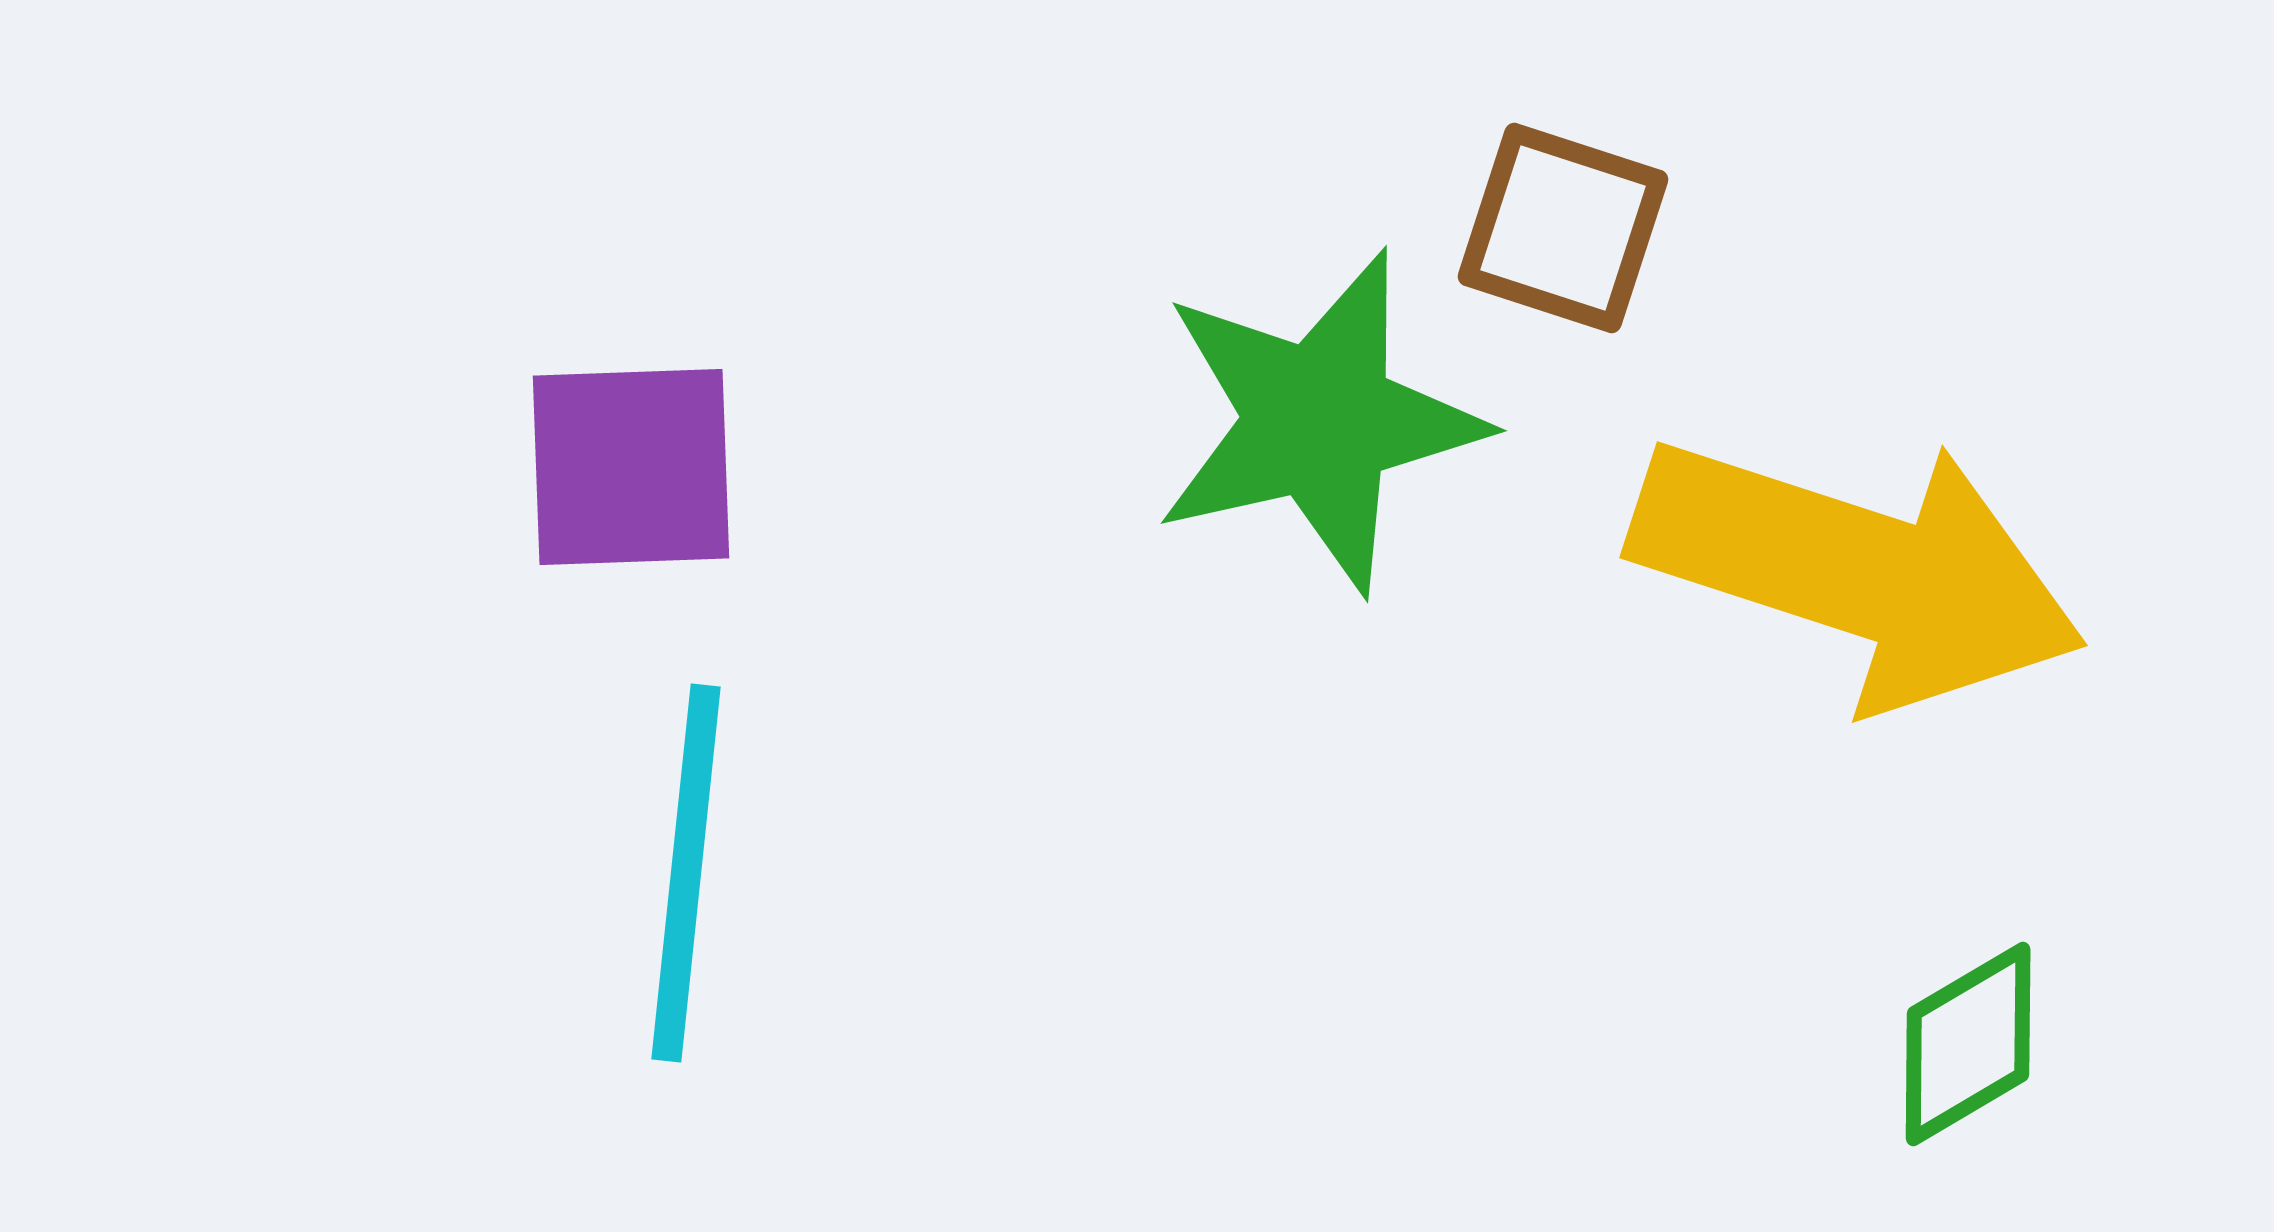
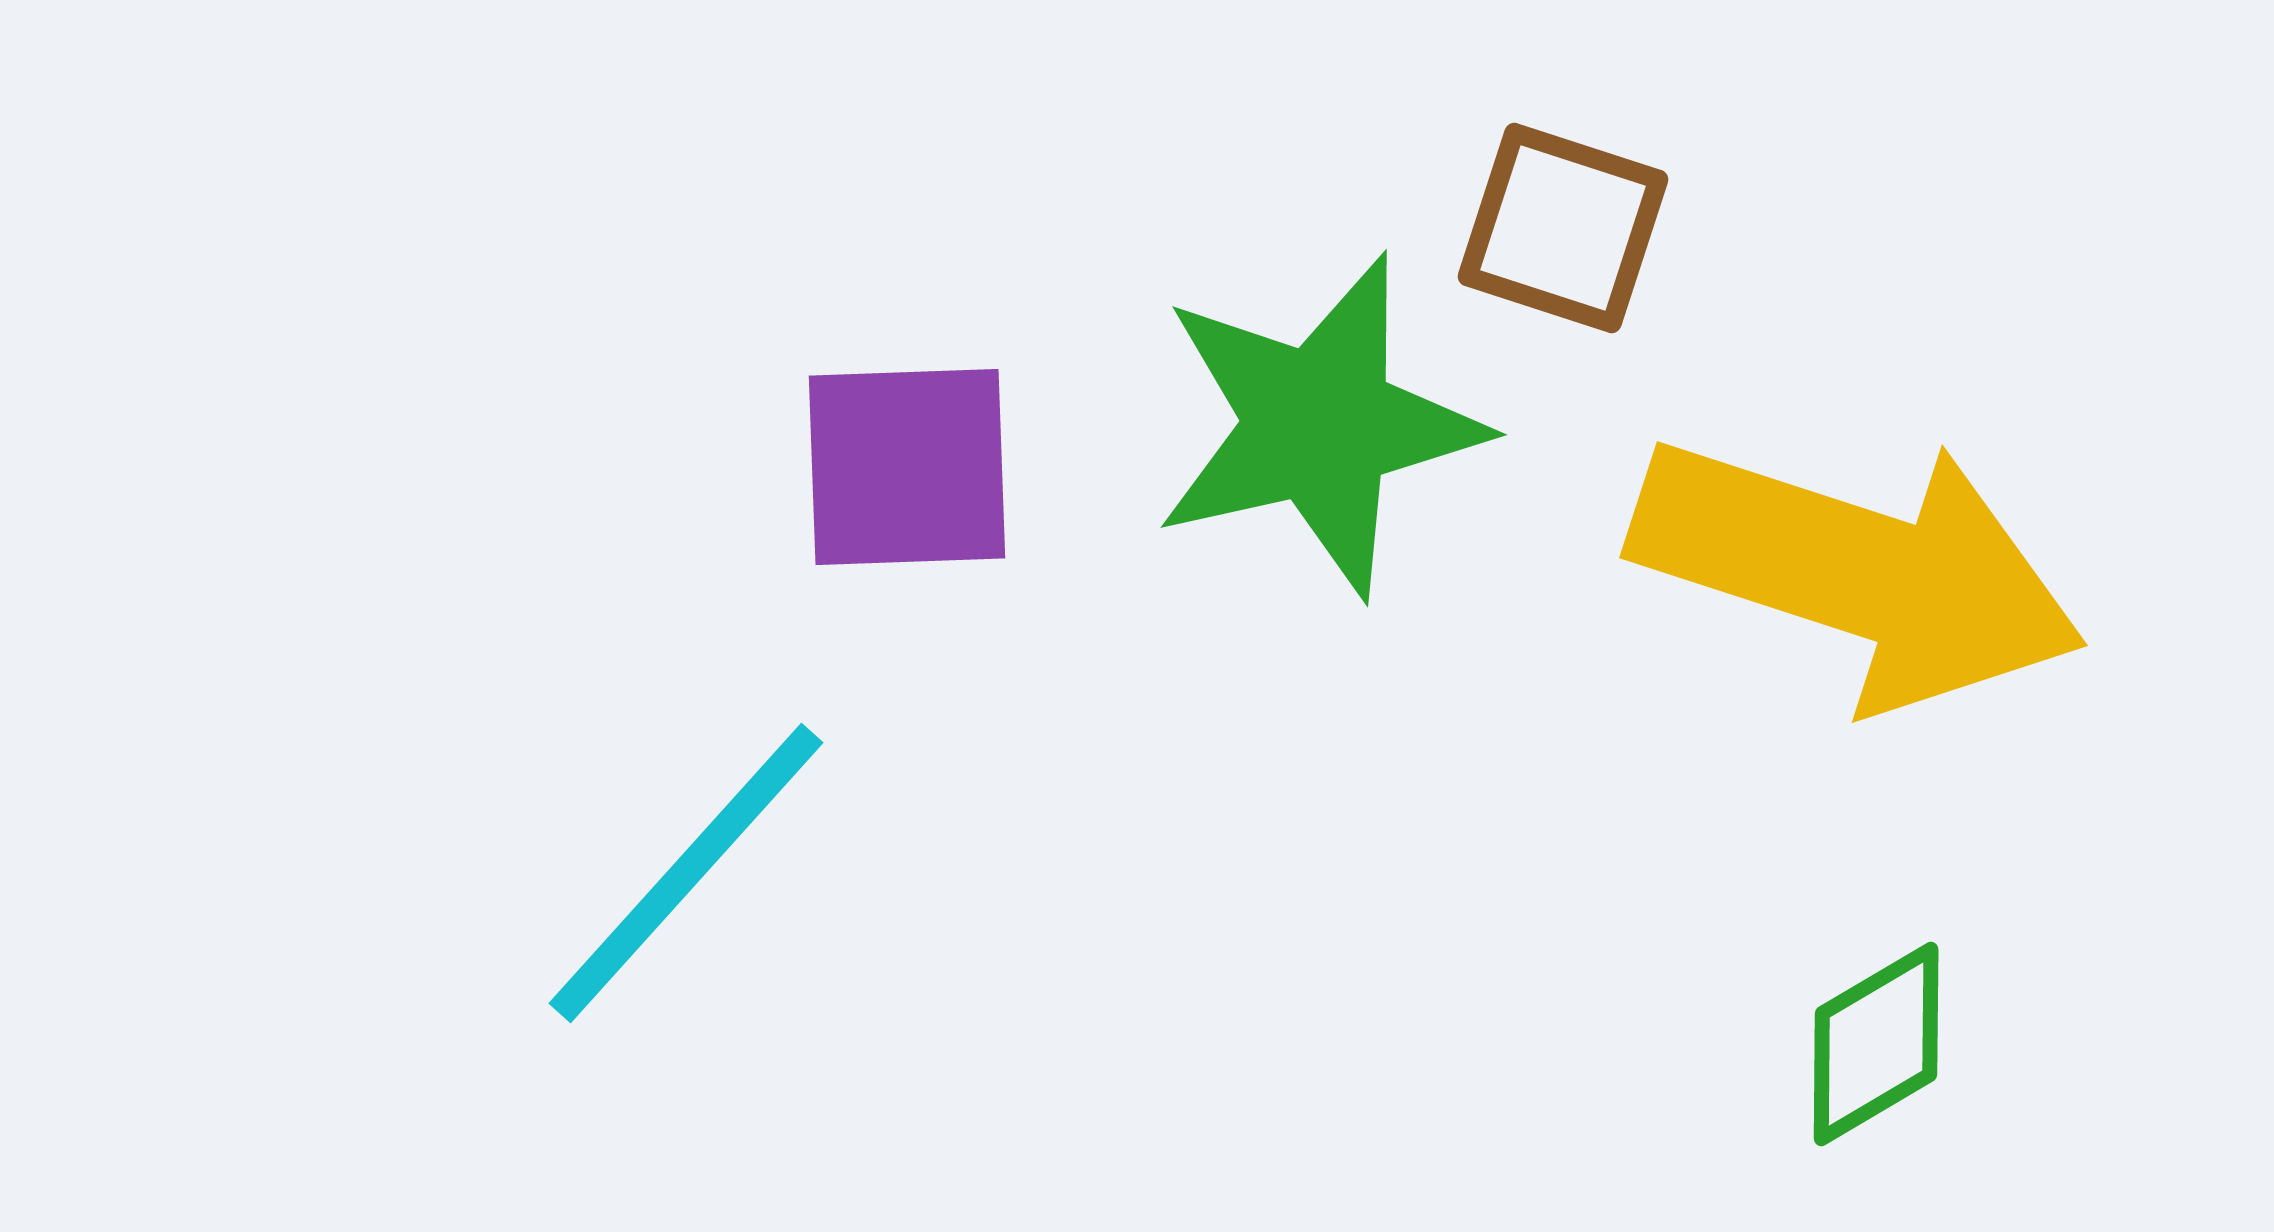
green star: moved 4 px down
purple square: moved 276 px right
cyan line: rotated 36 degrees clockwise
green diamond: moved 92 px left
